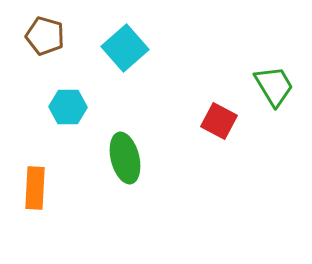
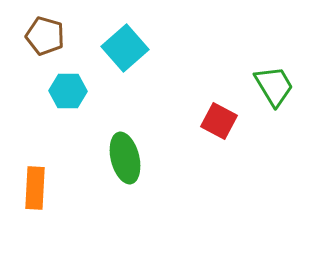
cyan hexagon: moved 16 px up
